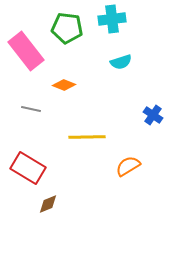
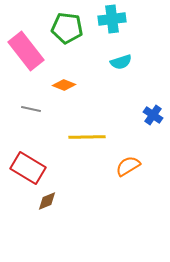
brown diamond: moved 1 px left, 3 px up
